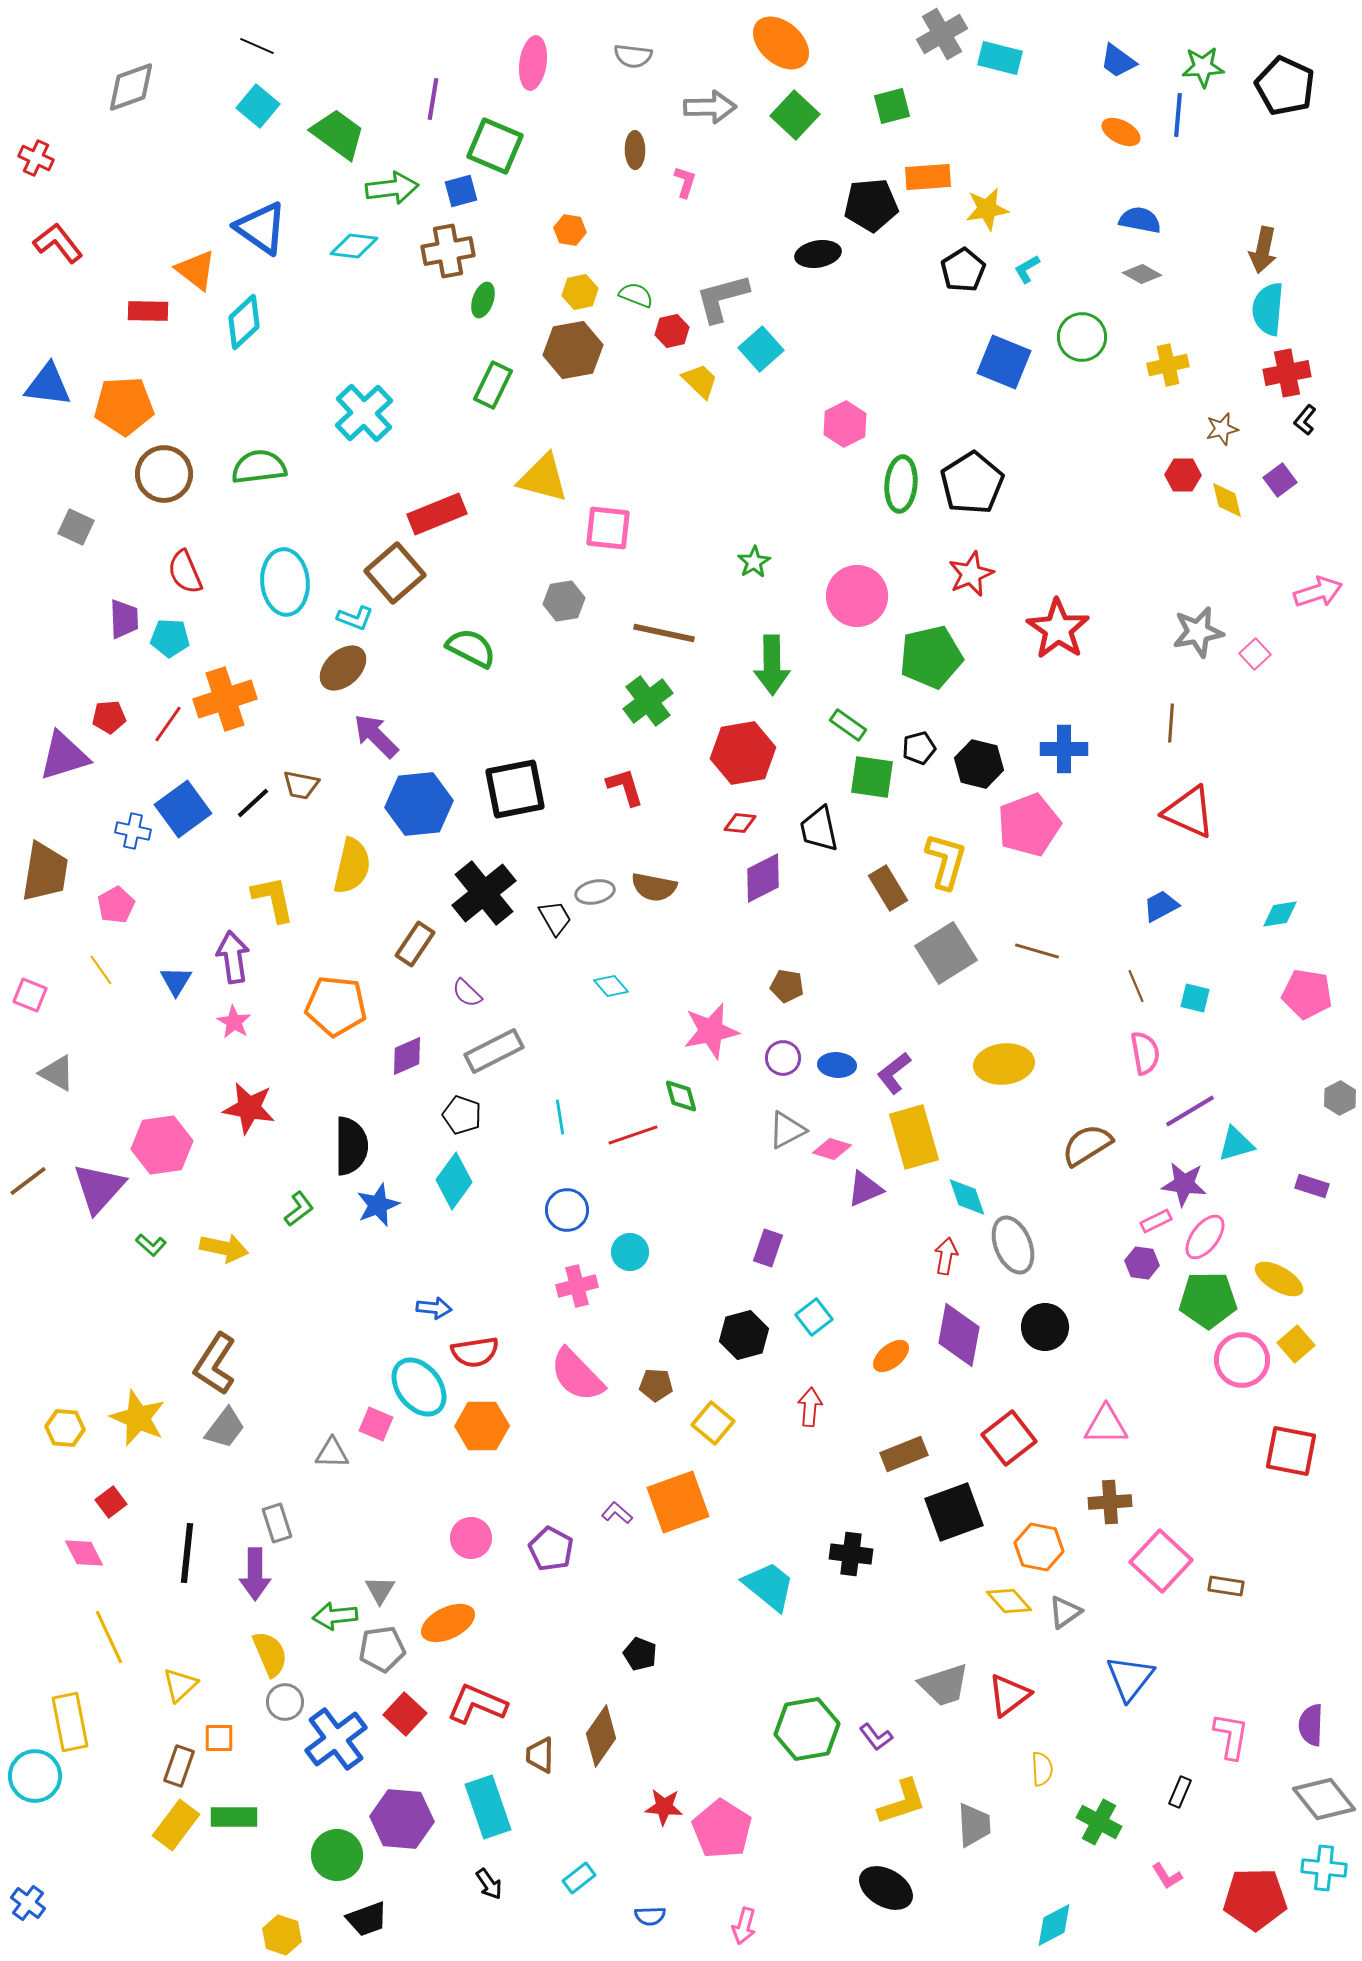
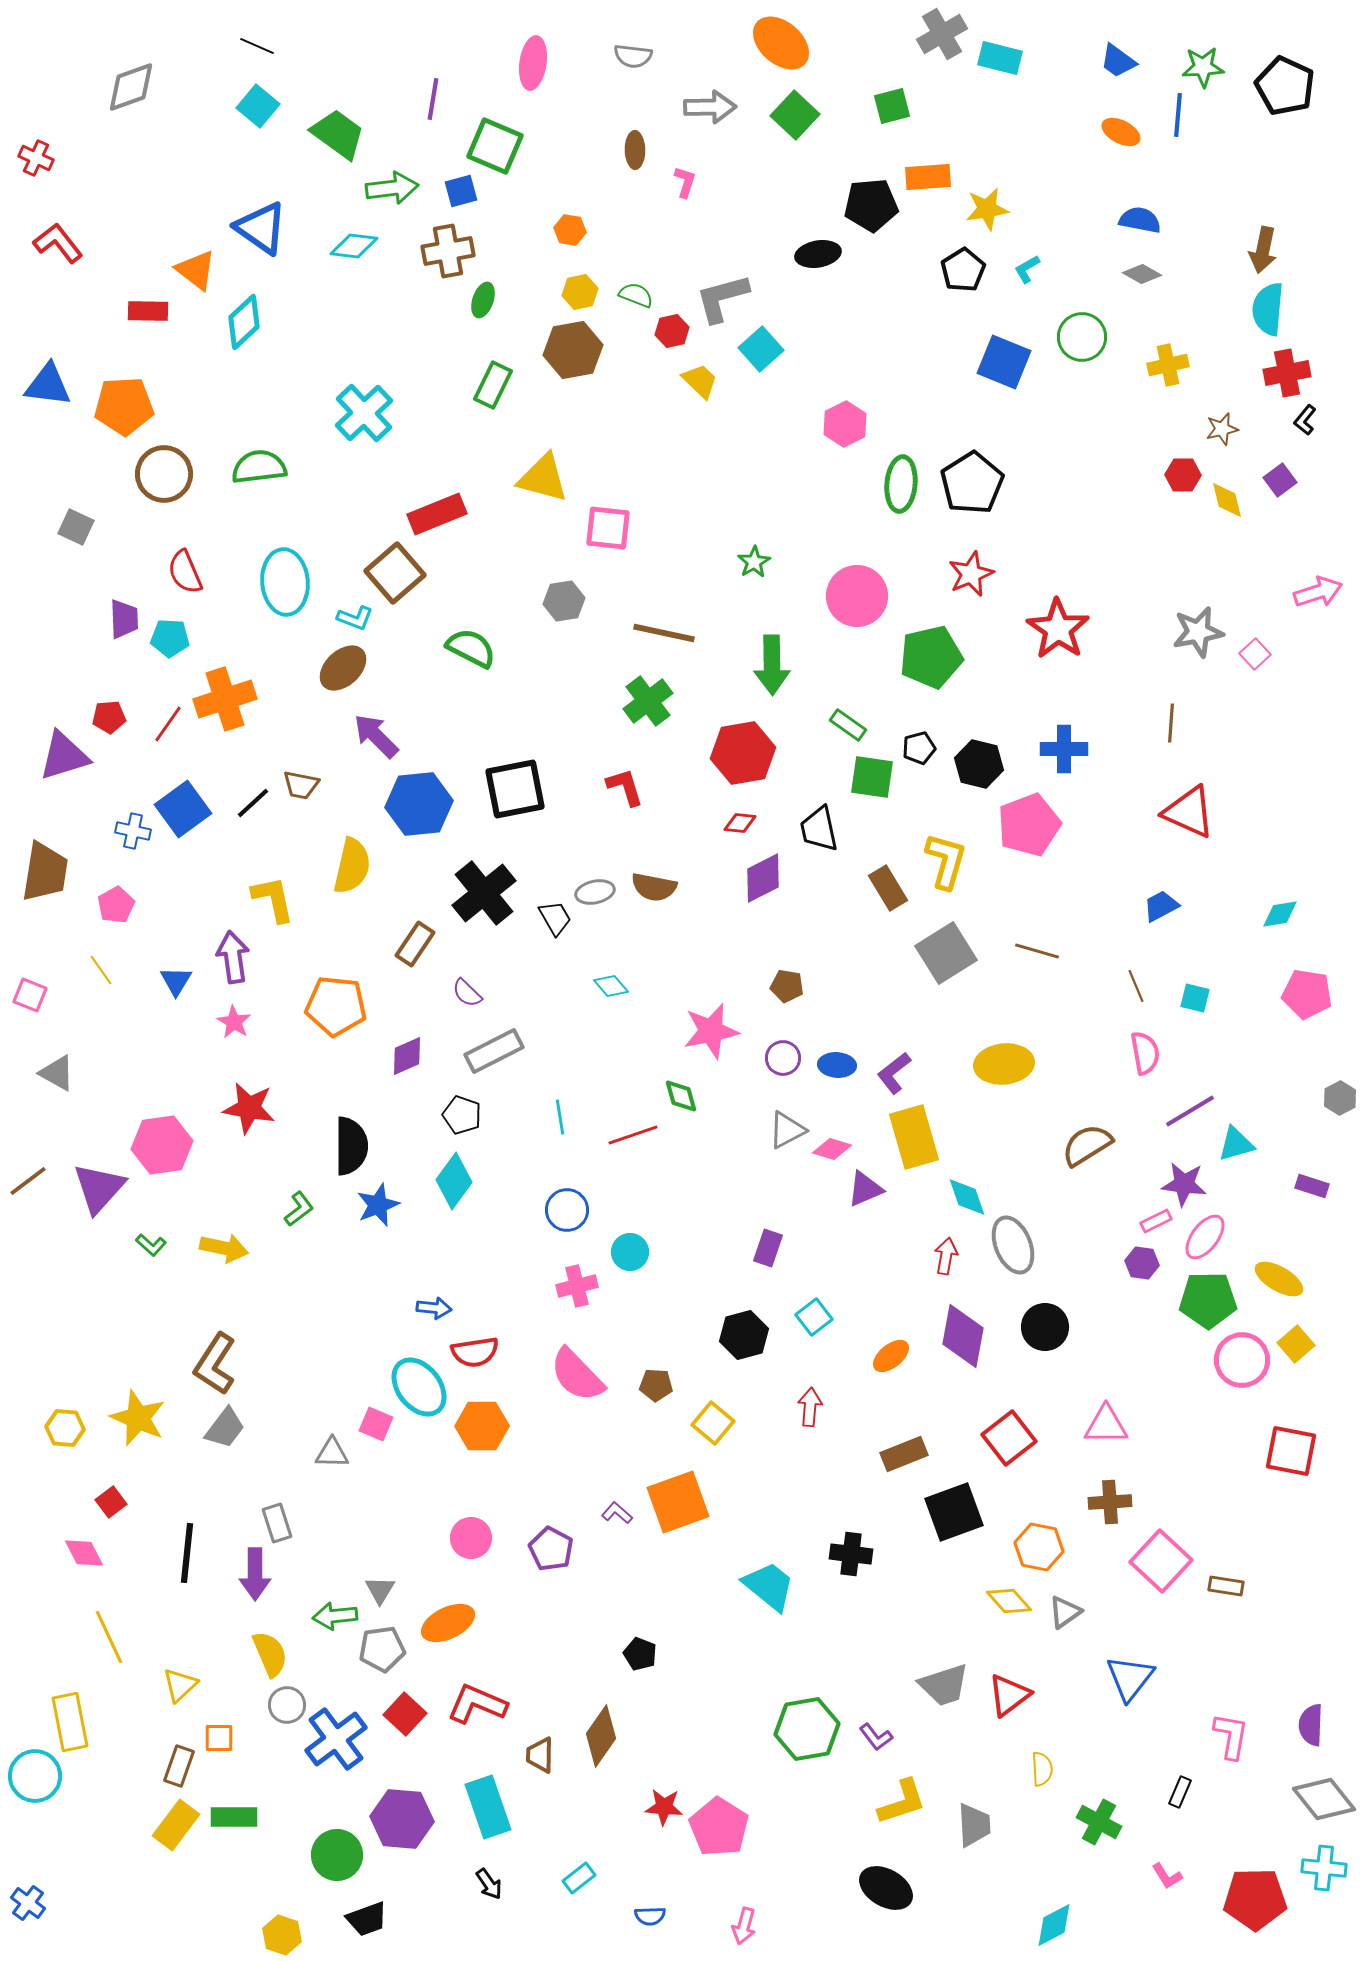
purple diamond at (959, 1335): moved 4 px right, 1 px down
gray circle at (285, 1702): moved 2 px right, 3 px down
pink pentagon at (722, 1829): moved 3 px left, 2 px up
